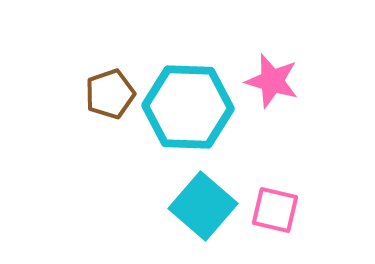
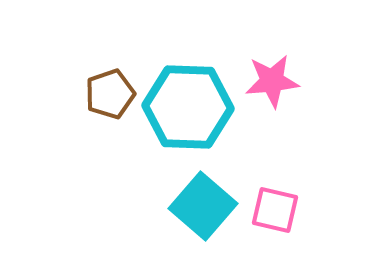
pink star: rotated 22 degrees counterclockwise
